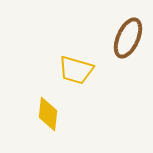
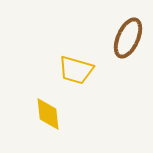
yellow diamond: rotated 12 degrees counterclockwise
